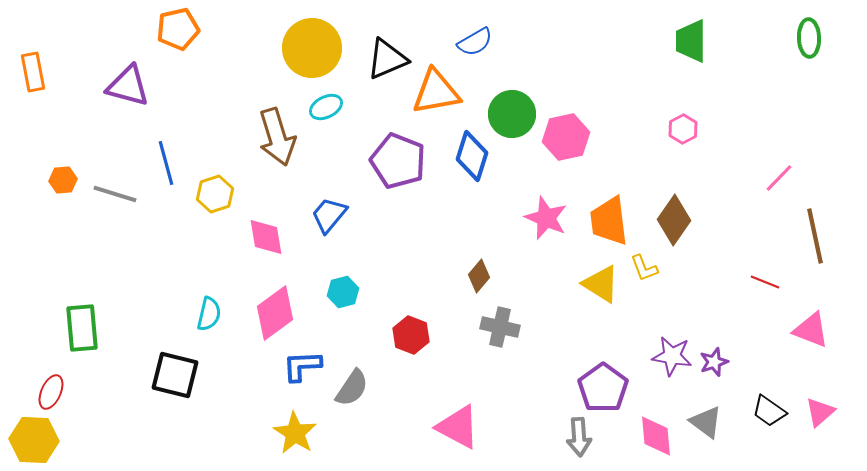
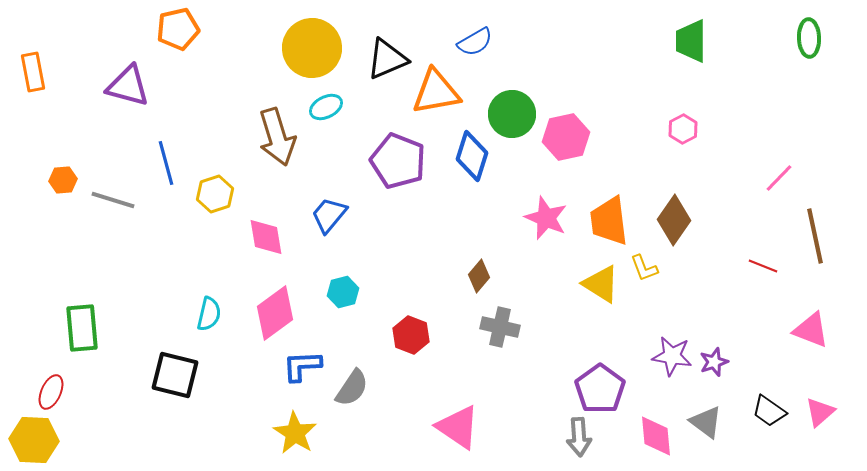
gray line at (115, 194): moved 2 px left, 6 px down
red line at (765, 282): moved 2 px left, 16 px up
purple pentagon at (603, 388): moved 3 px left, 1 px down
pink triangle at (458, 427): rotated 6 degrees clockwise
